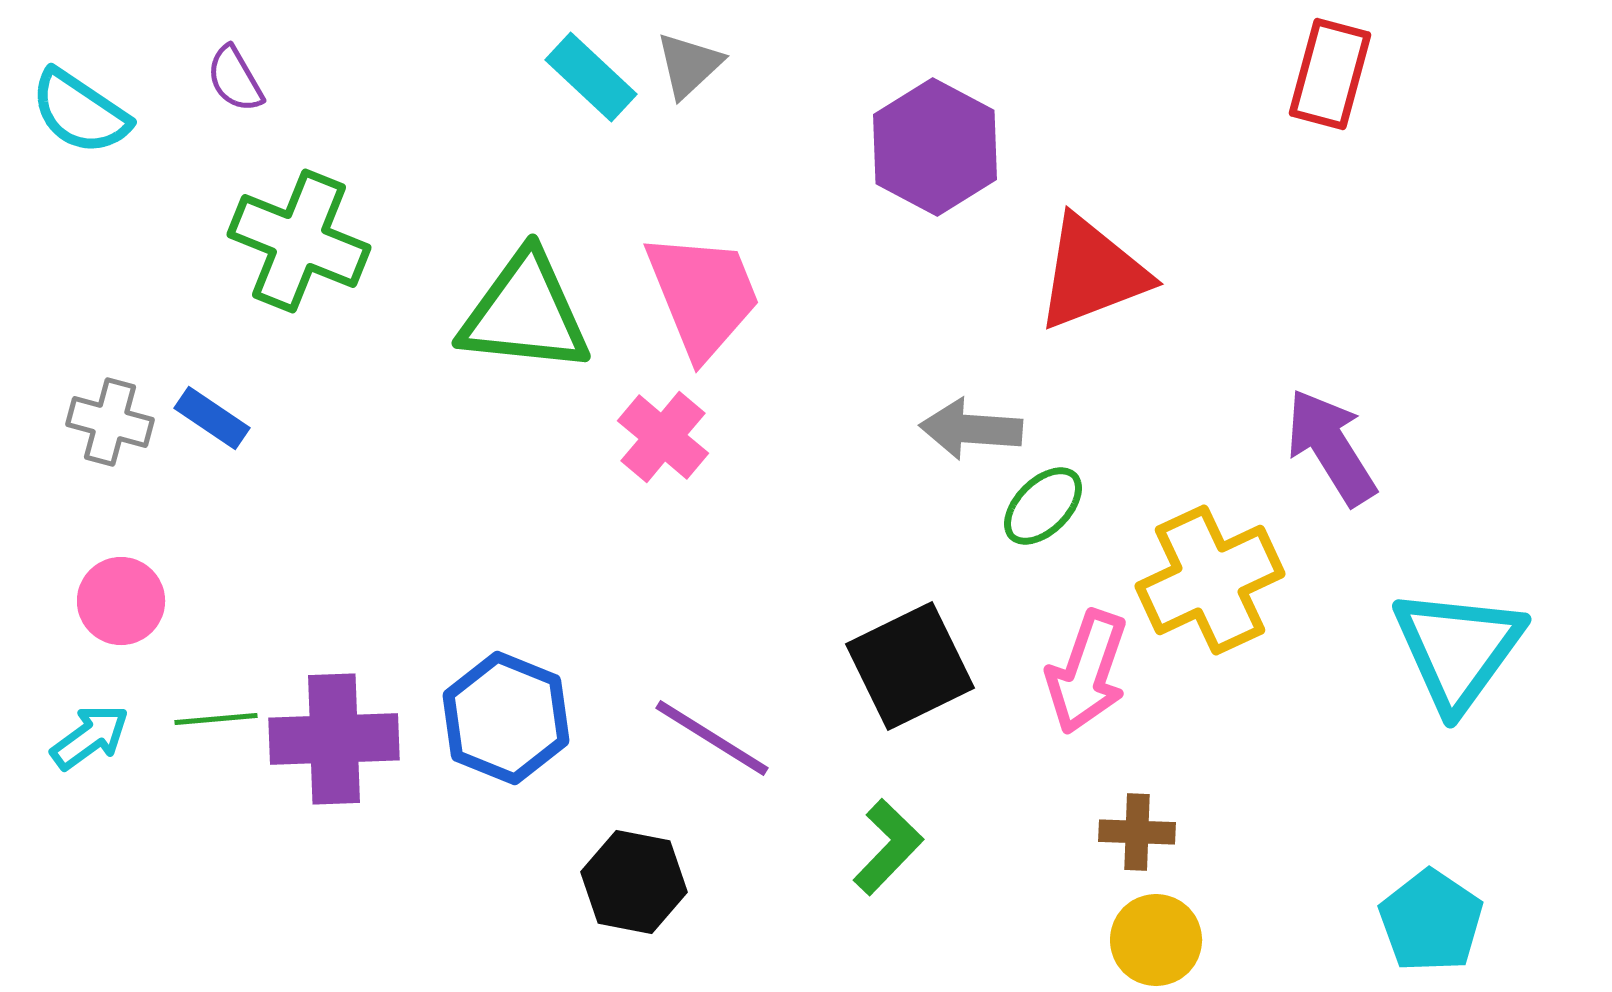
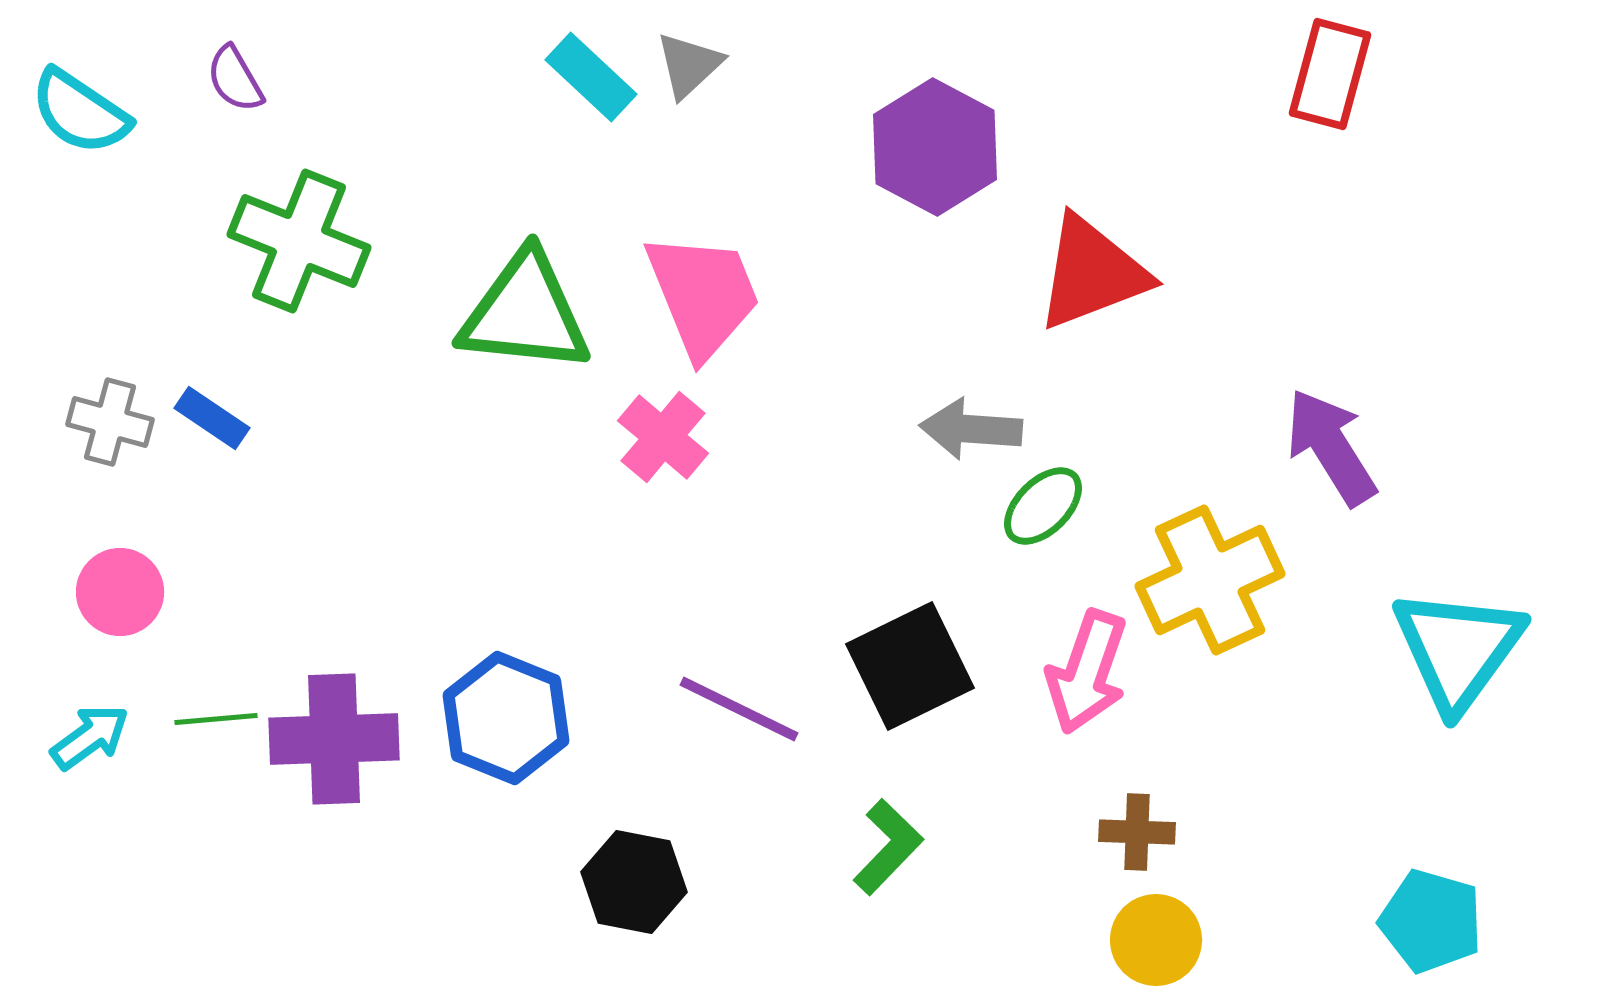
pink circle: moved 1 px left, 9 px up
purple line: moved 27 px right, 29 px up; rotated 6 degrees counterclockwise
cyan pentagon: rotated 18 degrees counterclockwise
